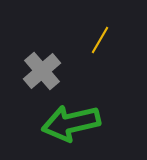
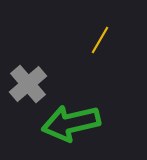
gray cross: moved 14 px left, 13 px down
